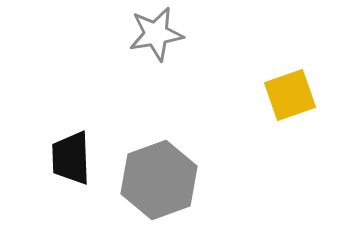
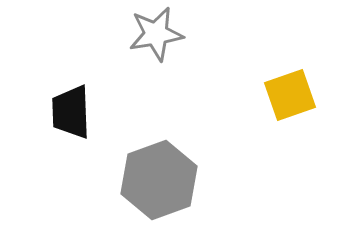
black trapezoid: moved 46 px up
